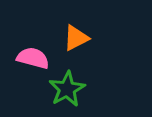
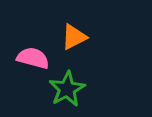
orange triangle: moved 2 px left, 1 px up
